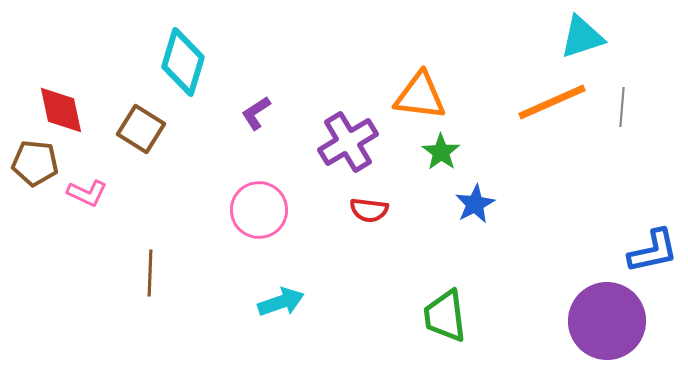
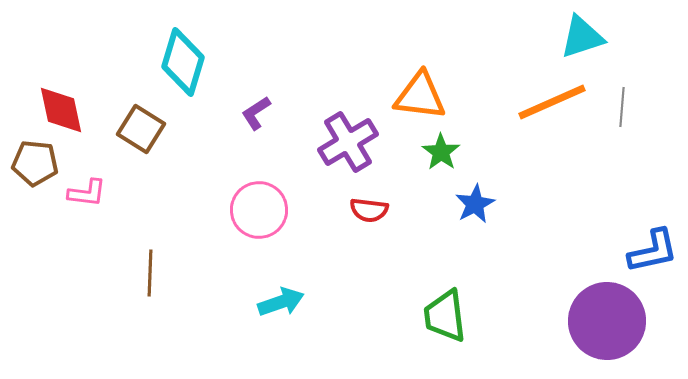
pink L-shape: rotated 18 degrees counterclockwise
